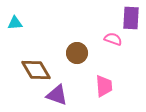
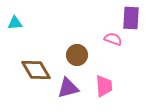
brown circle: moved 2 px down
purple triangle: moved 11 px right, 7 px up; rotated 35 degrees counterclockwise
